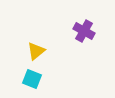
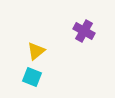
cyan square: moved 2 px up
